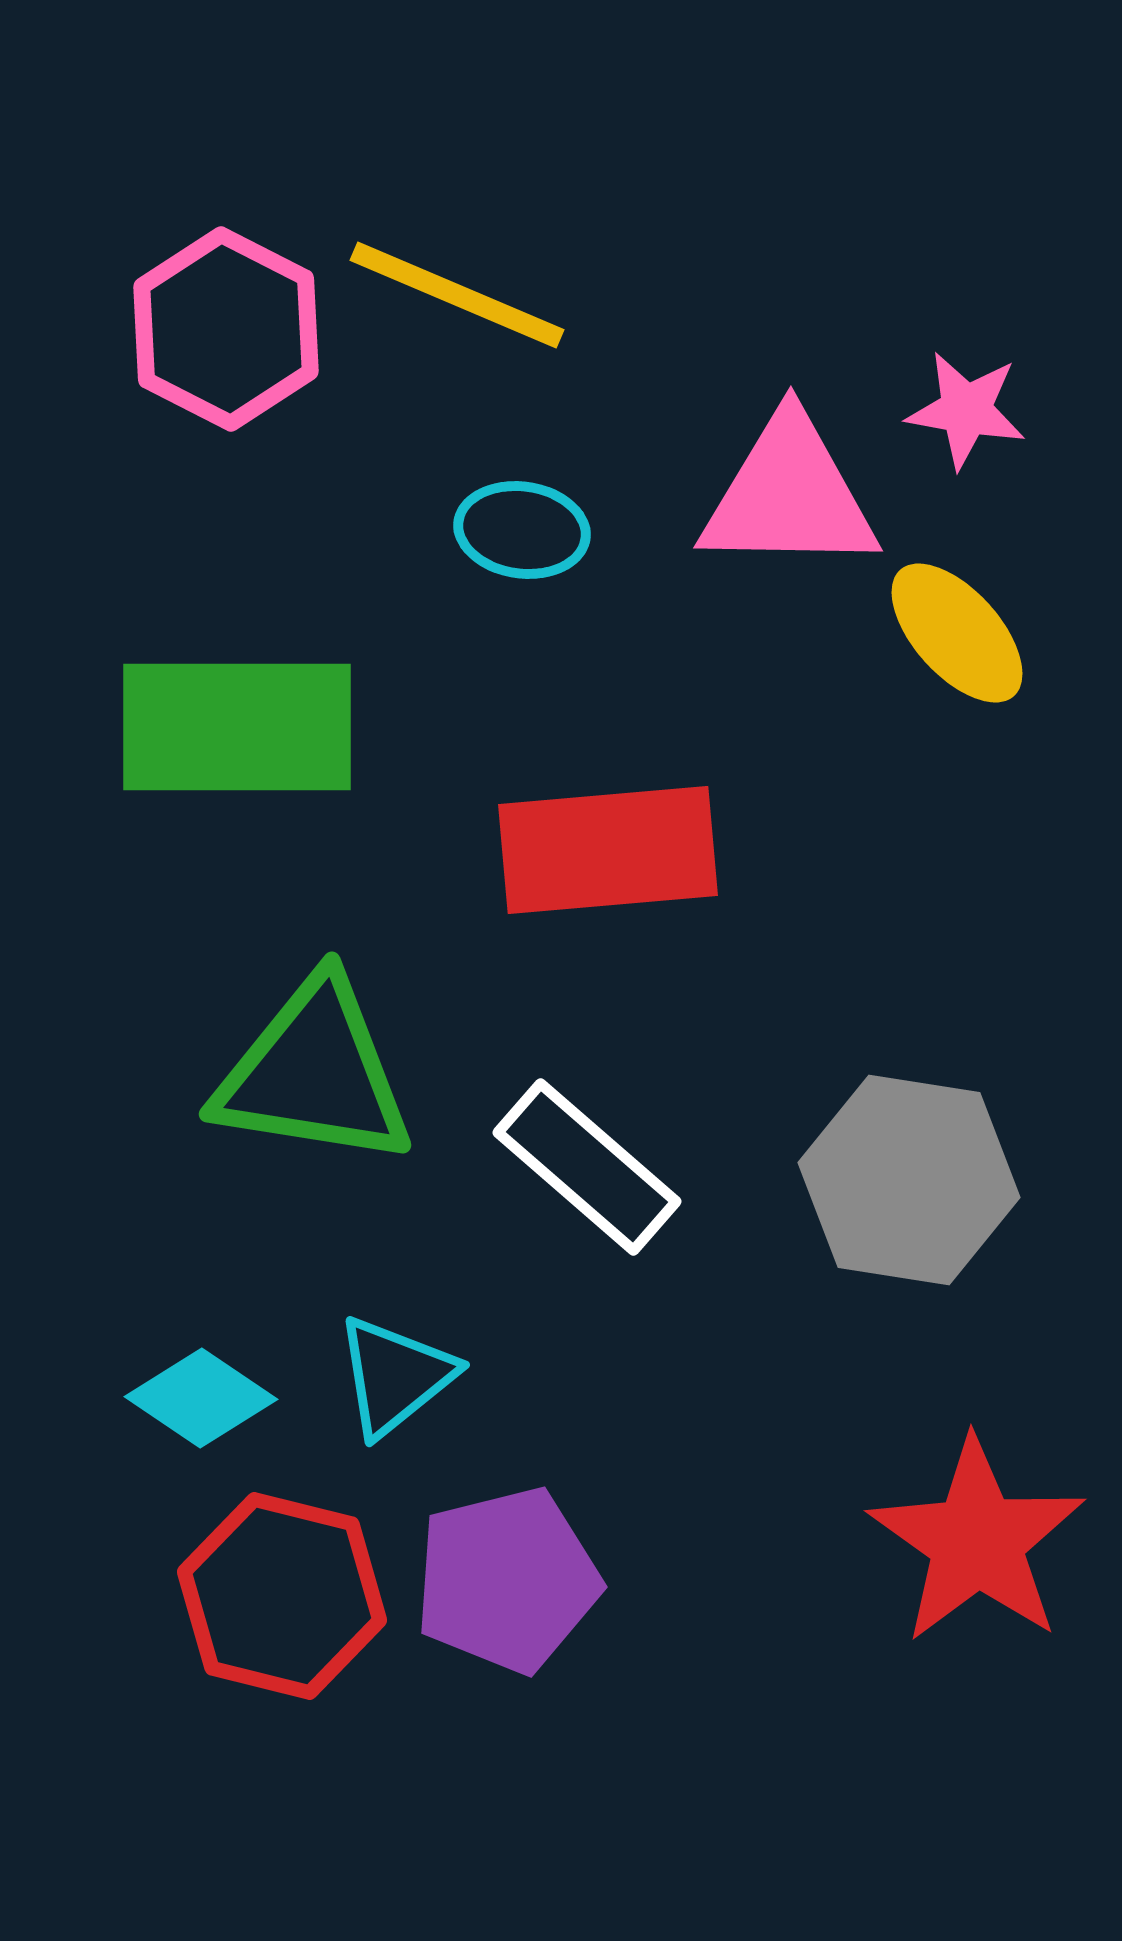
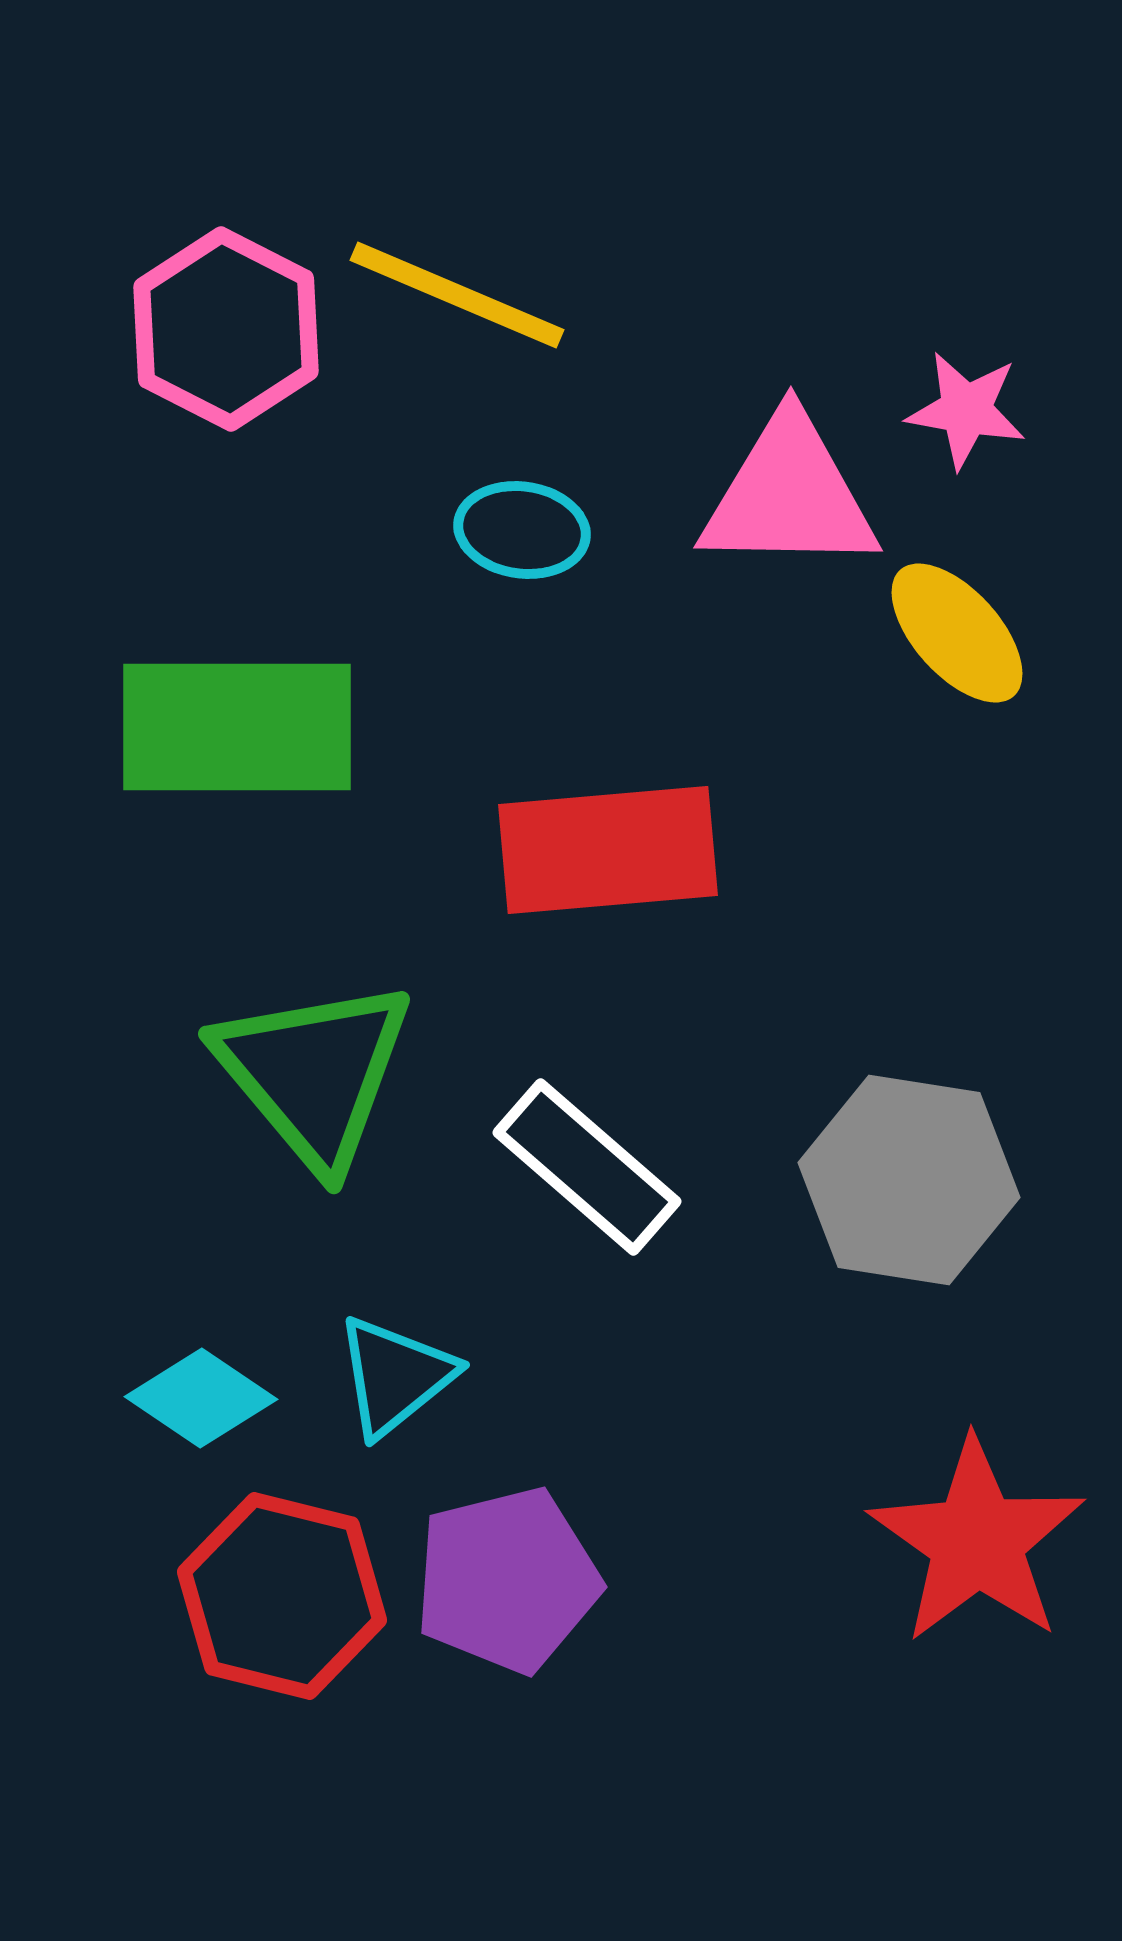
green triangle: rotated 41 degrees clockwise
